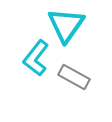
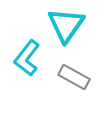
cyan L-shape: moved 9 px left
